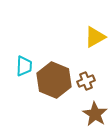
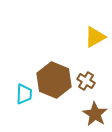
cyan trapezoid: moved 28 px down
brown cross: rotated 36 degrees counterclockwise
